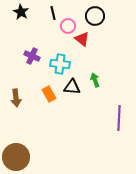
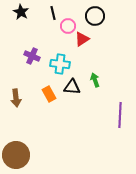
red triangle: rotated 49 degrees clockwise
purple line: moved 1 px right, 3 px up
brown circle: moved 2 px up
